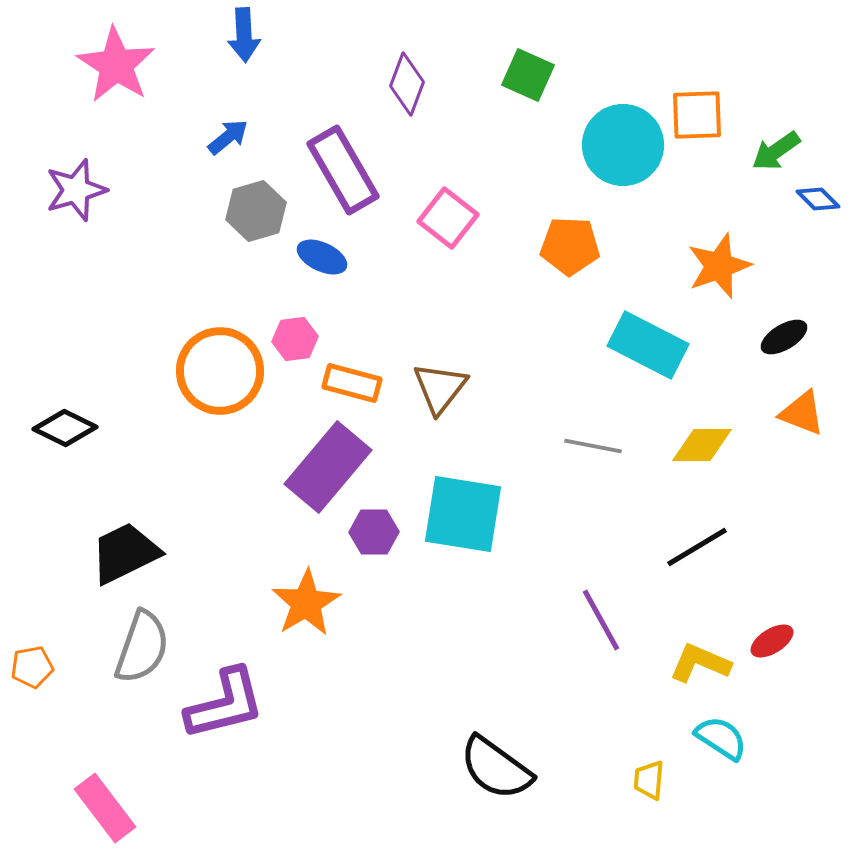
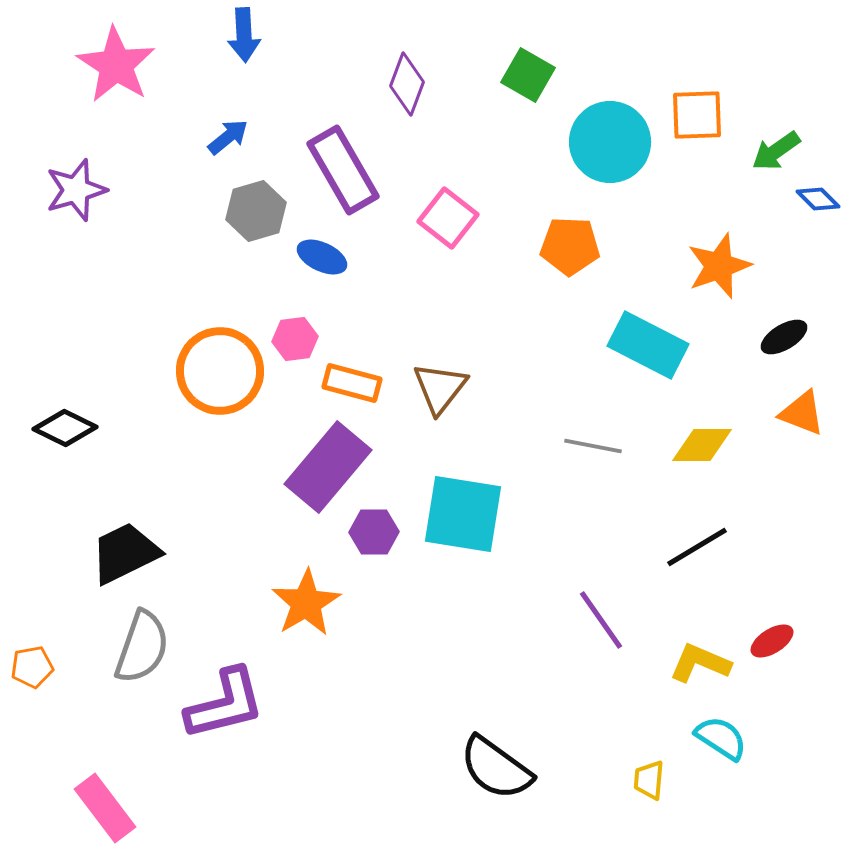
green square at (528, 75): rotated 6 degrees clockwise
cyan circle at (623, 145): moved 13 px left, 3 px up
purple line at (601, 620): rotated 6 degrees counterclockwise
